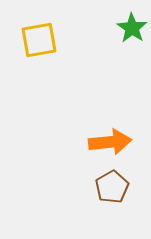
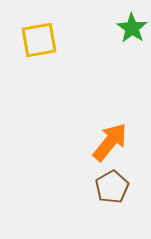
orange arrow: rotated 45 degrees counterclockwise
